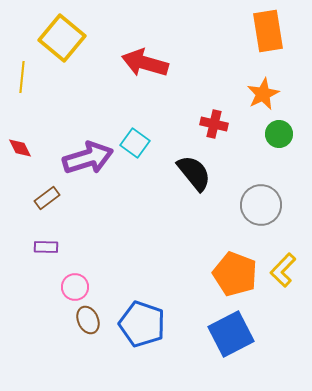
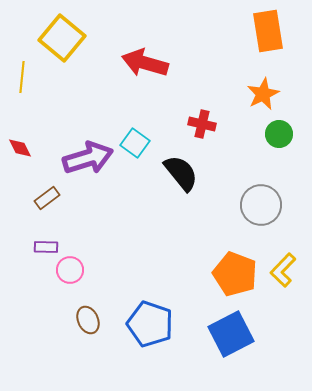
red cross: moved 12 px left
black semicircle: moved 13 px left
pink circle: moved 5 px left, 17 px up
blue pentagon: moved 8 px right
